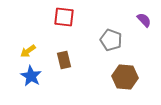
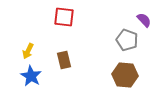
gray pentagon: moved 16 px right
yellow arrow: rotated 28 degrees counterclockwise
brown hexagon: moved 2 px up
